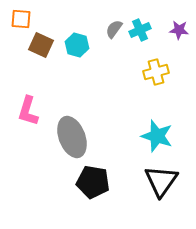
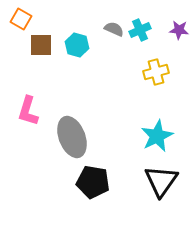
orange square: rotated 25 degrees clockwise
gray semicircle: rotated 78 degrees clockwise
brown square: rotated 25 degrees counterclockwise
cyan star: rotated 28 degrees clockwise
